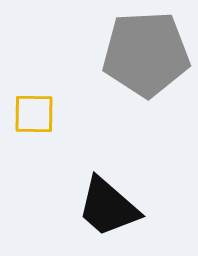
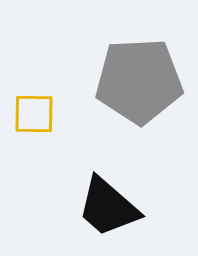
gray pentagon: moved 7 px left, 27 px down
